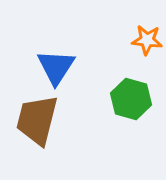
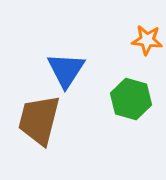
blue triangle: moved 10 px right, 3 px down
brown trapezoid: moved 2 px right
